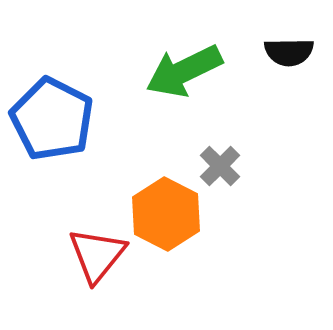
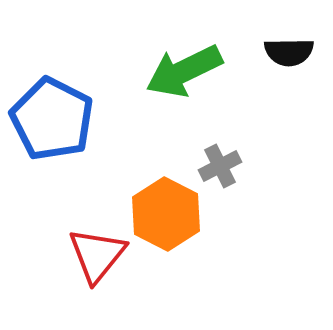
gray cross: rotated 18 degrees clockwise
